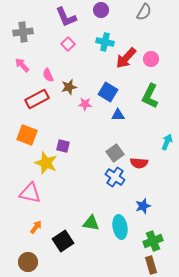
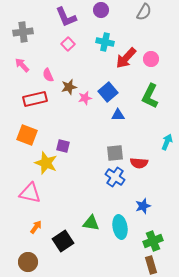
blue square: rotated 18 degrees clockwise
red rectangle: moved 2 px left; rotated 15 degrees clockwise
pink star: moved 6 px up; rotated 16 degrees counterclockwise
gray square: rotated 30 degrees clockwise
